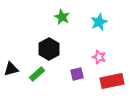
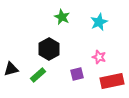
green rectangle: moved 1 px right, 1 px down
